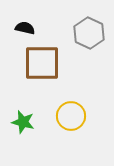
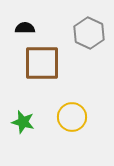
black semicircle: rotated 12 degrees counterclockwise
yellow circle: moved 1 px right, 1 px down
